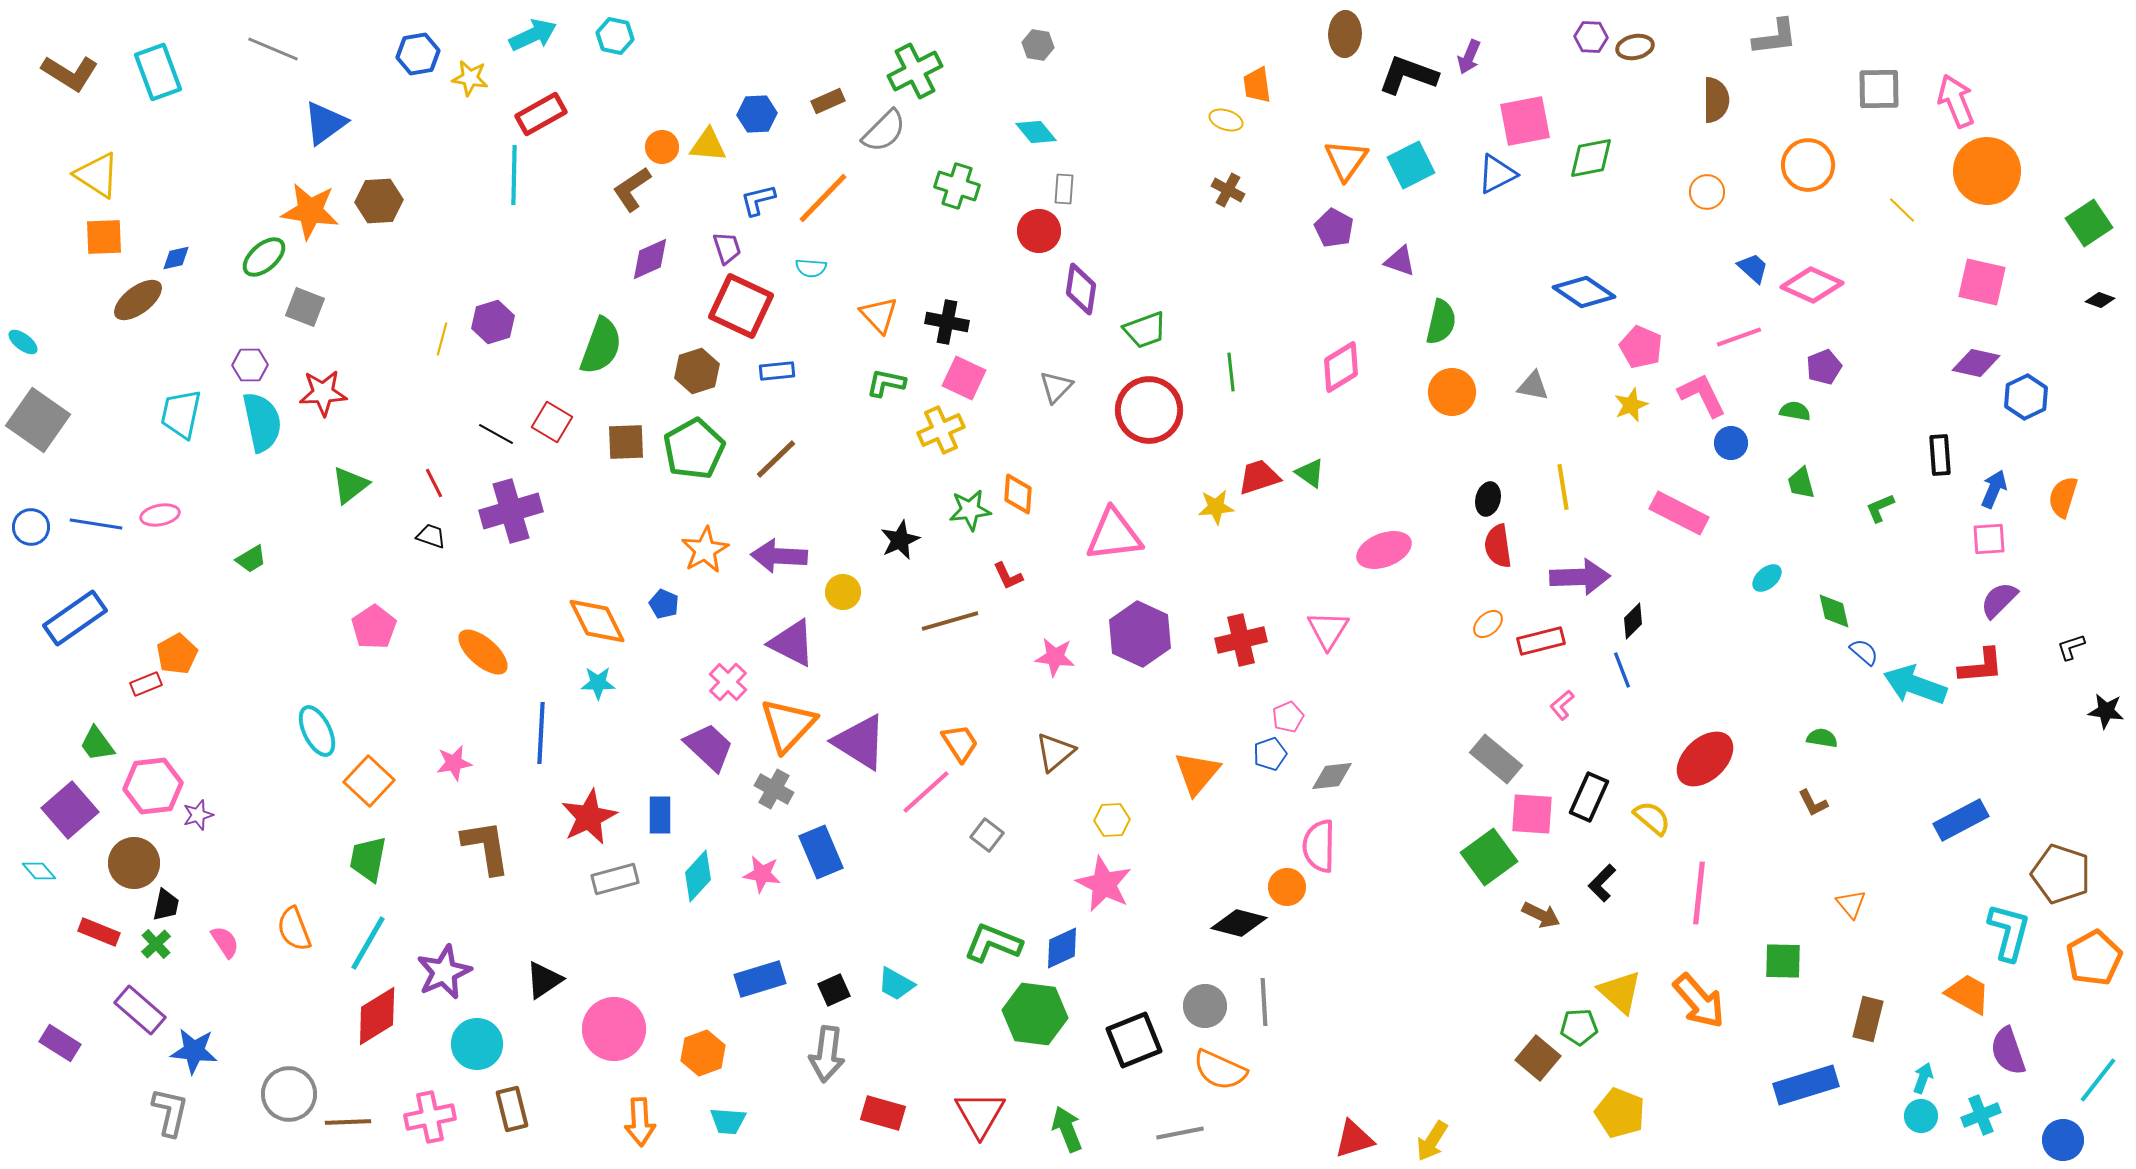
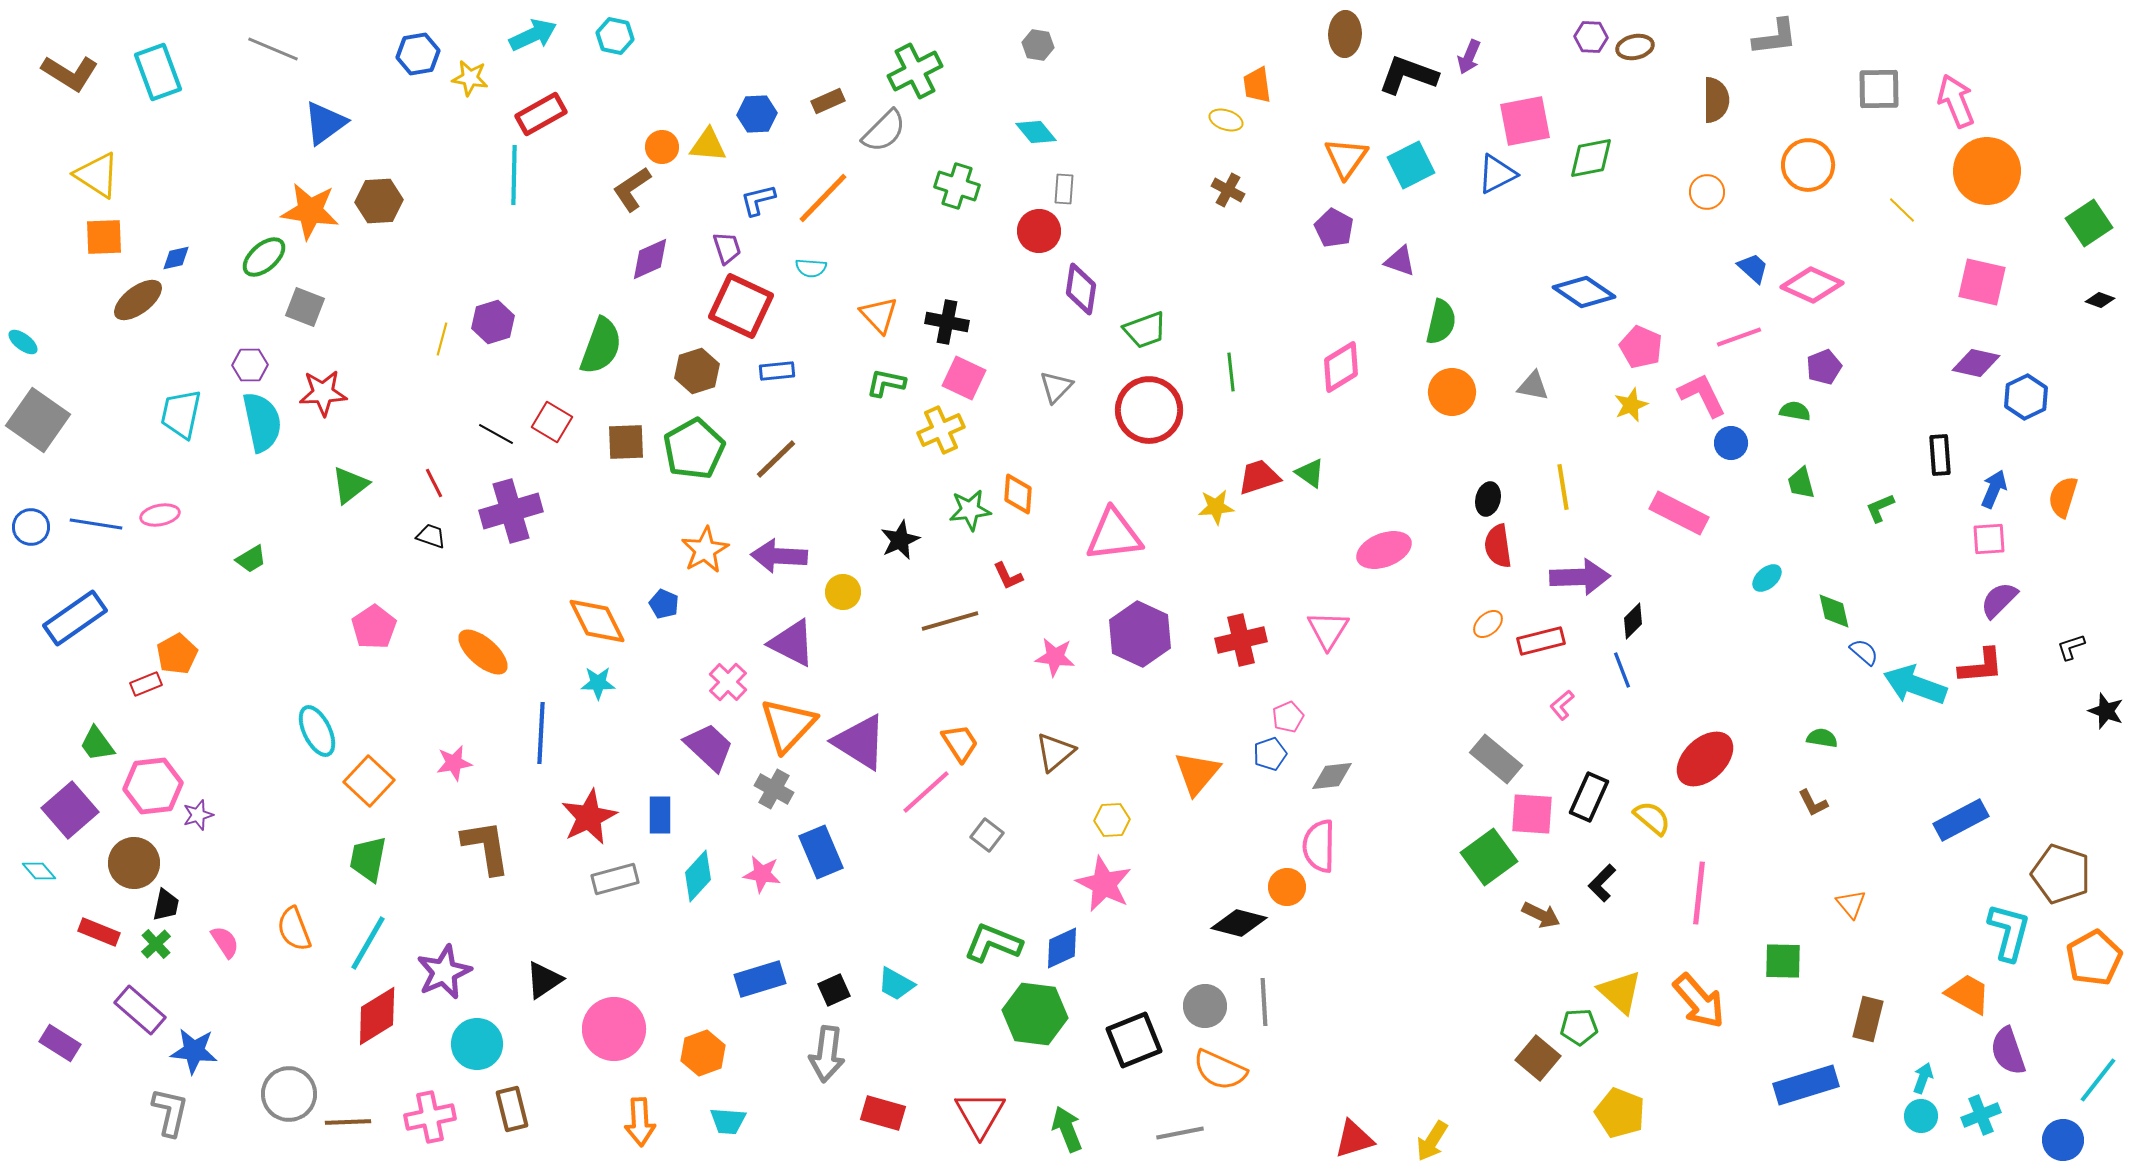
orange triangle at (1346, 160): moved 2 px up
black star at (2106, 711): rotated 12 degrees clockwise
